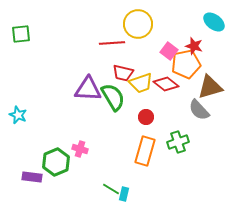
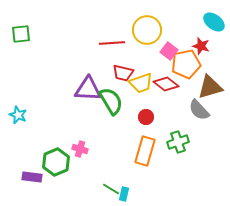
yellow circle: moved 9 px right, 6 px down
red star: moved 7 px right
green semicircle: moved 2 px left, 4 px down
